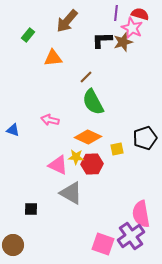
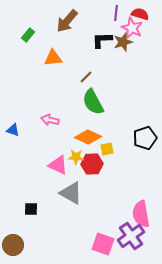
yellow square: moved 10 px left
